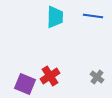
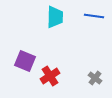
blue line: moved 1 px right
gray cross: moved 2 px left, 1 px down
purple square: moved 23 px up
